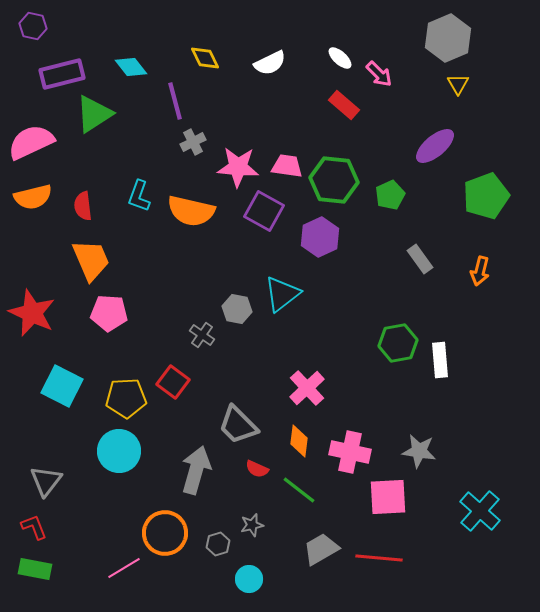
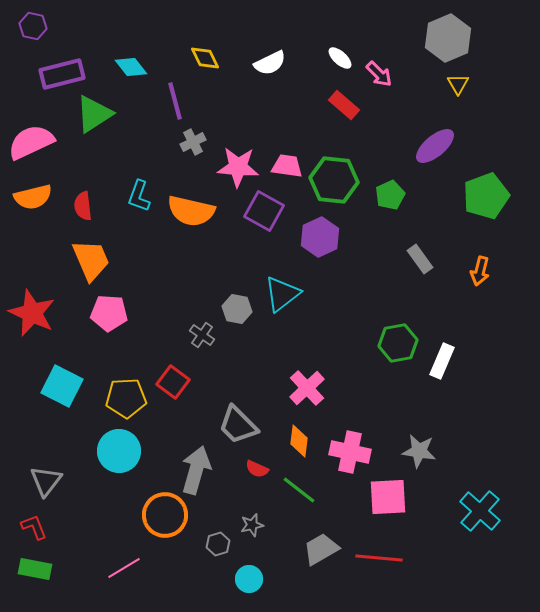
white rectangle at (440, 360): moved 2 px right, 1 px down; rotated 28 degrees clockwise
orange circle at (165, 533): moved 18 px up
